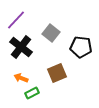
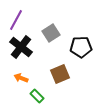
purple line: rotated 15 degrees counterclockwise
gray square: rotated 18 degrees clockwise
black pentagon: rotated 10 degrees counterclockwise
brown square: moved 3 px right, 1 px down
green rectangle: moved 5 px right, 3 px down; rotated 72 degrees clockwise
